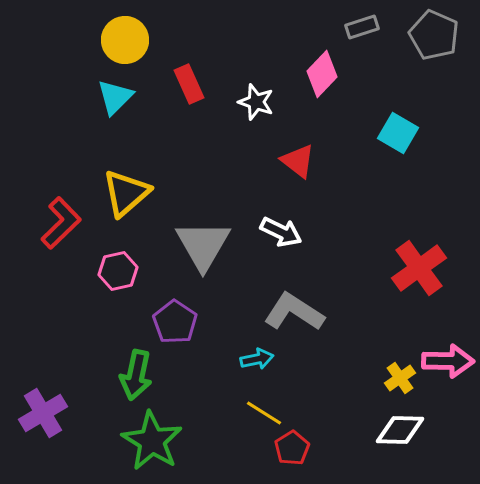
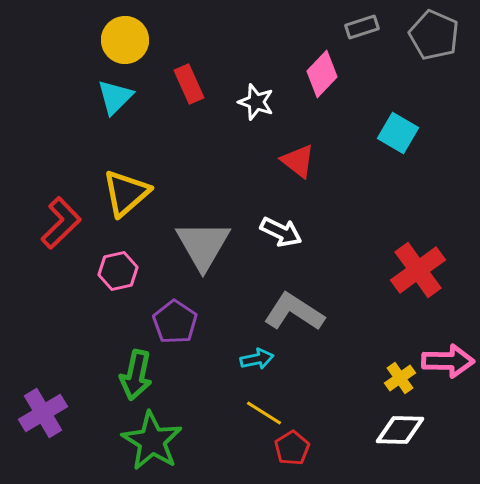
red cross: moved 1 px left, 2 px down
